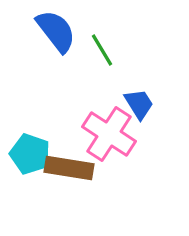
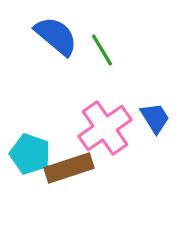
blue semicircle: moved 5 px down; rotated 12 degrees counterclockwise
blue trapezoid: moved 16 px right, 14 px down
pink cross: moved 4 px left, 6 px up; rotated 22 degrees clockwise
brown rectangle: rotated 27 degrees counterclockwise
